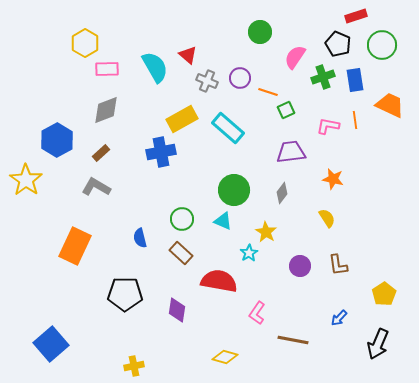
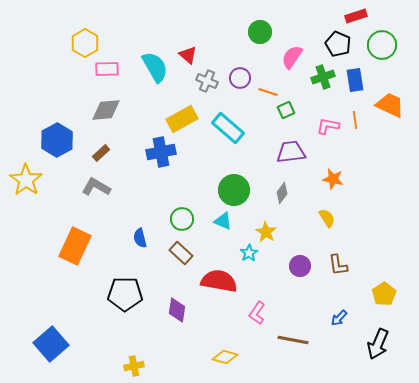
pink semicircle at (295, 57): moved 3 px left
gray diamond at (106, 110): rotated 16 degrees clockwise
